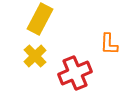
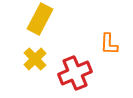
yellow cross: moved 3 px down
